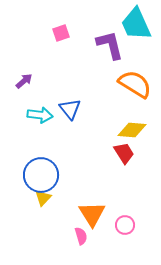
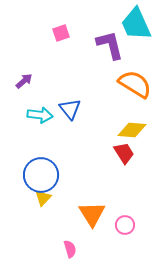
pink semicircle: moved 11 px left, 13 px down
